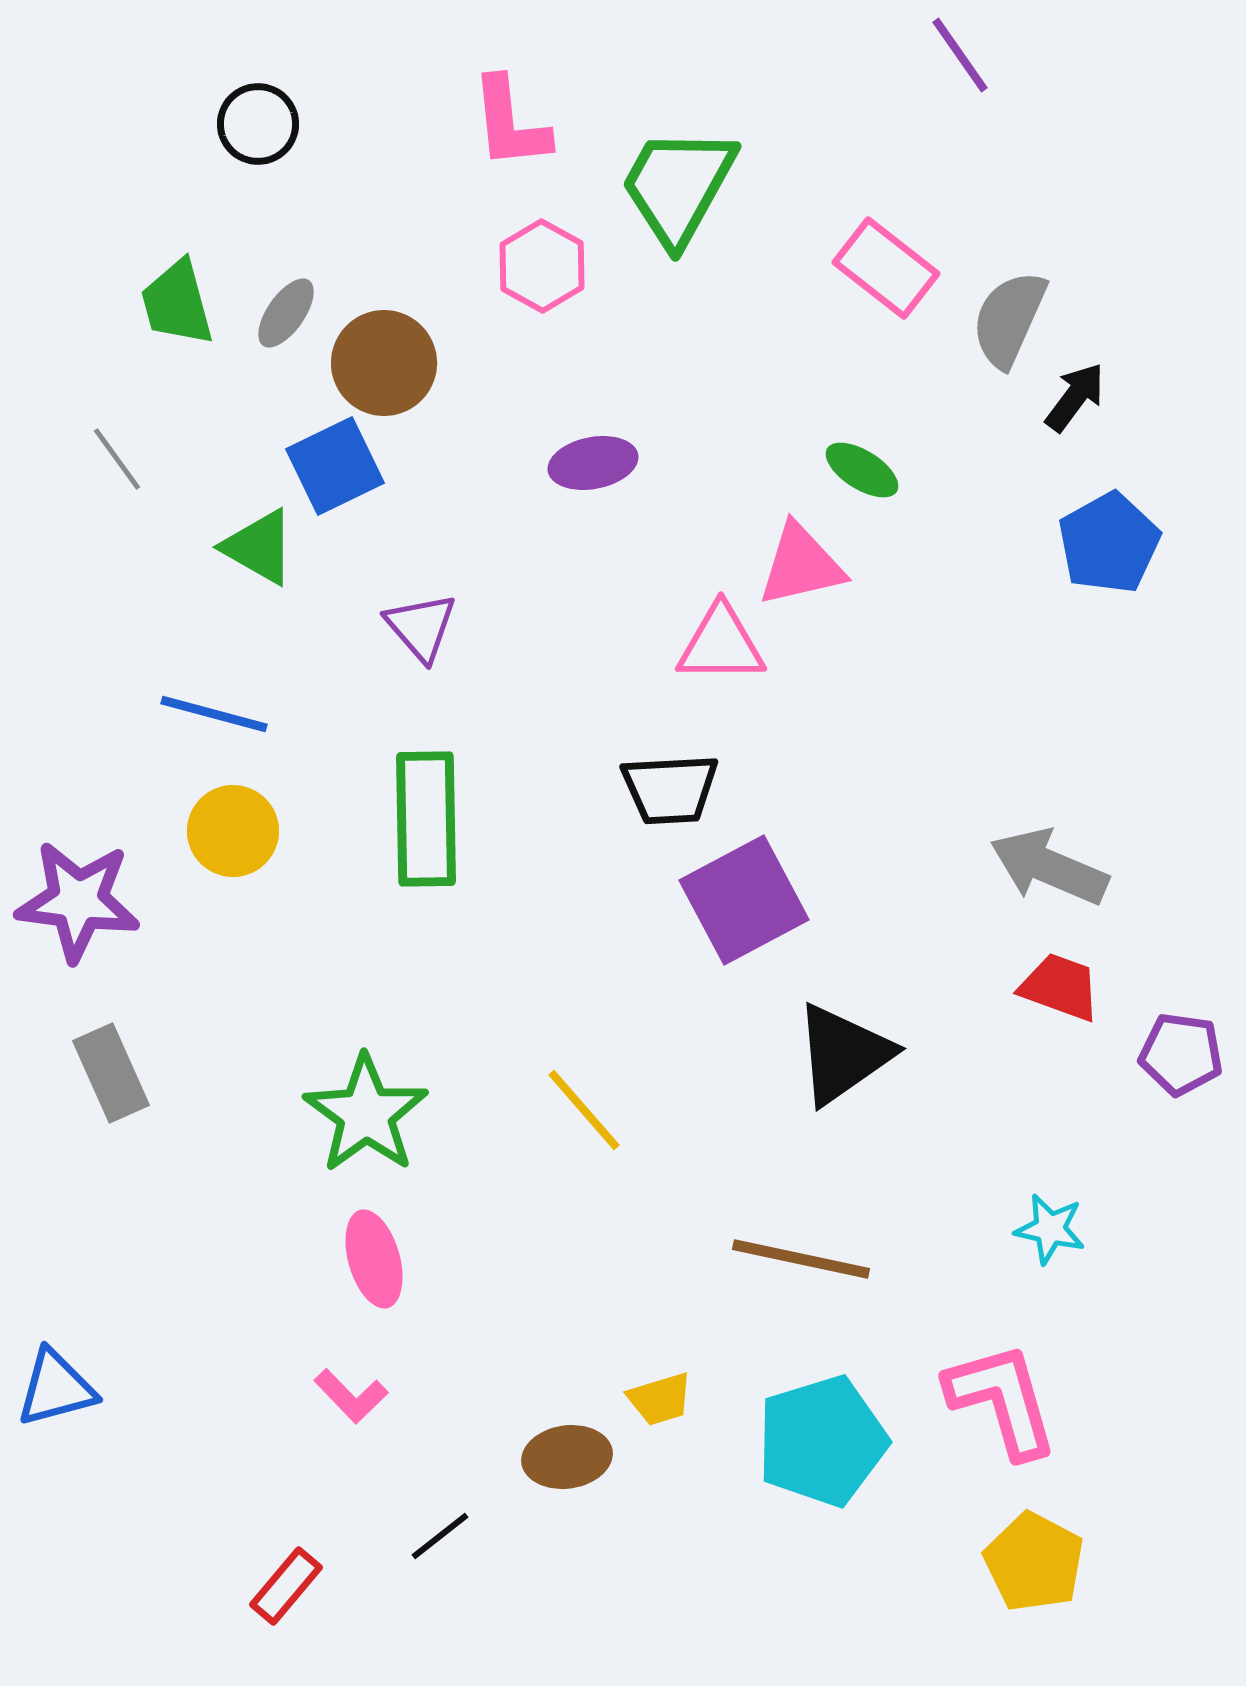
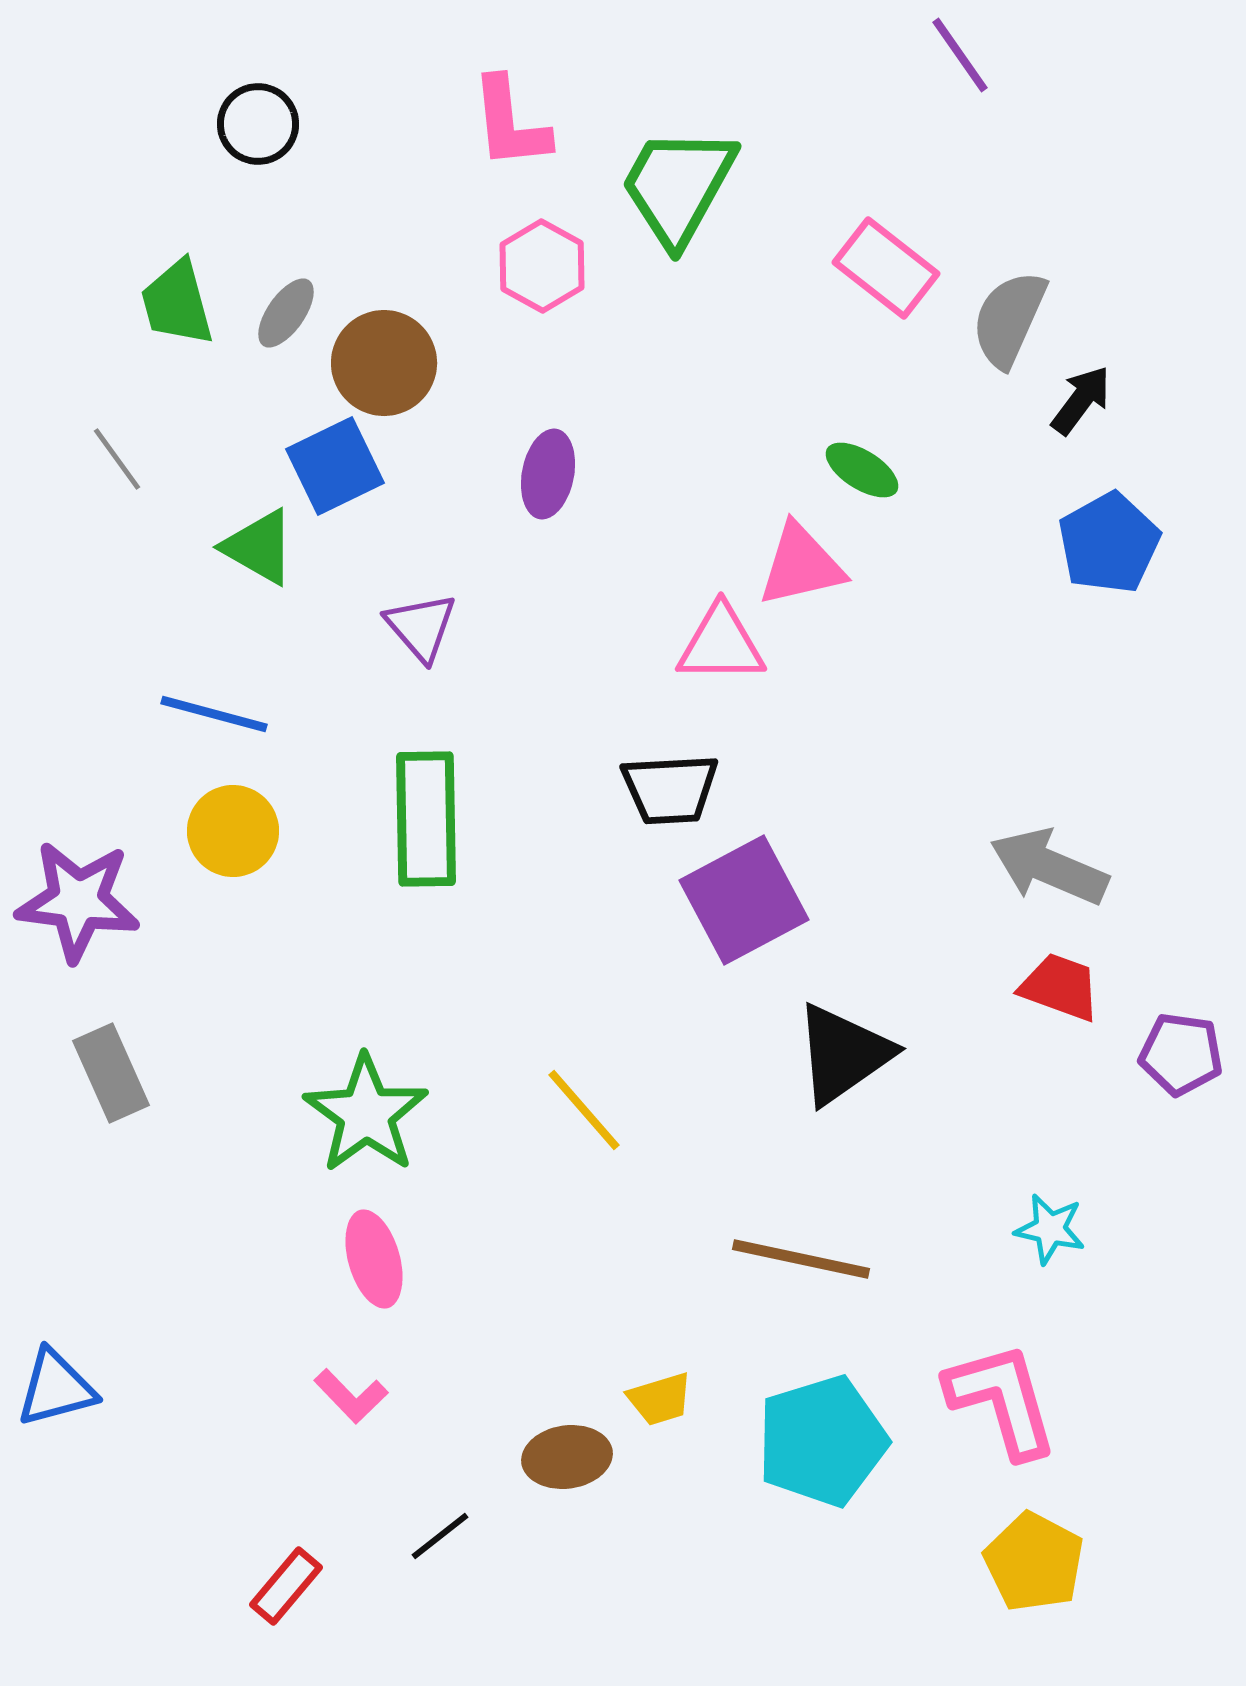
black arrow at (1075, 397): moved 6 px right, 3 px down
purple ellipse at (593, 463): moved 45 px left, 11 px down; rotated 68 degrees counterclockwise
